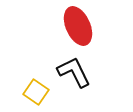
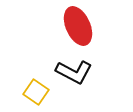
black L-shape: rotated 144 degrees clockwise
